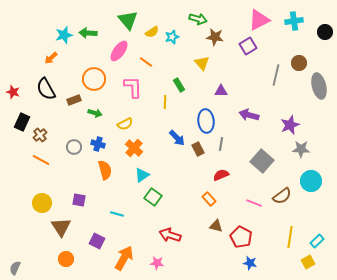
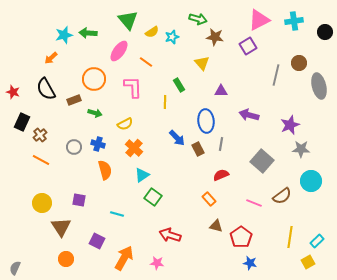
red pentagon at (241, 237): rotated 10 degrees clockwise
